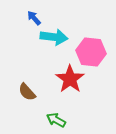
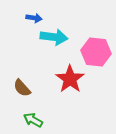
blue arrow: rotated 140 degrees clockwise
pink hexagon: moved 5 px right
brown semicircle: moved 5 px left, 4 px up
green arrow: moved 23 px left
